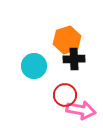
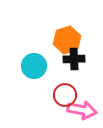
pink arrow: moved 1 px right
